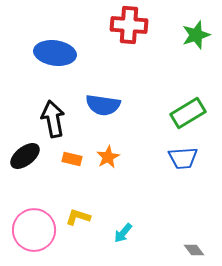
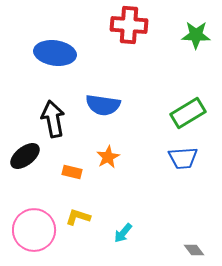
green star: rotated 20 degrees clockwise
orange rectangle: moved 13 px down
